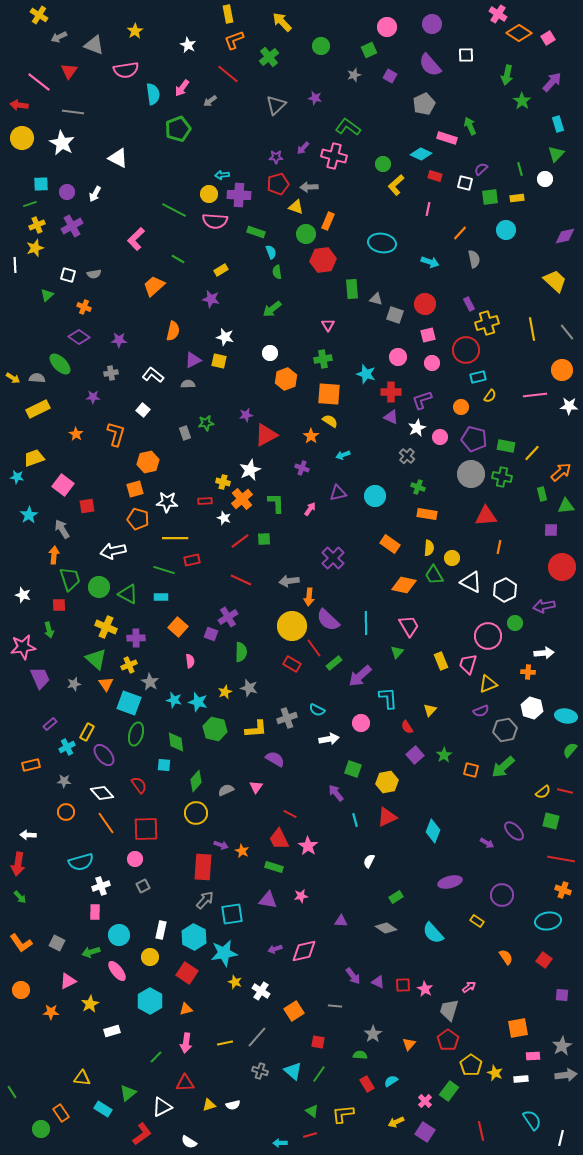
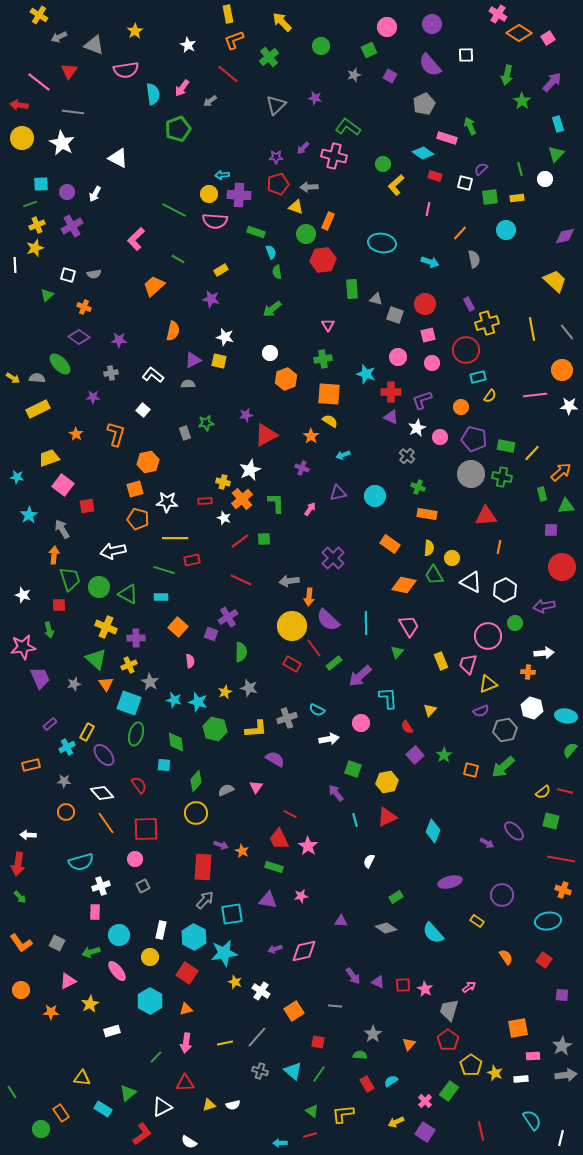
cyan diamond at (421, 154): moved 2 px right, 1 px up; rotated 10 degrees clockwise
yellow trapezoid at (34, 458): moved 15 px right
